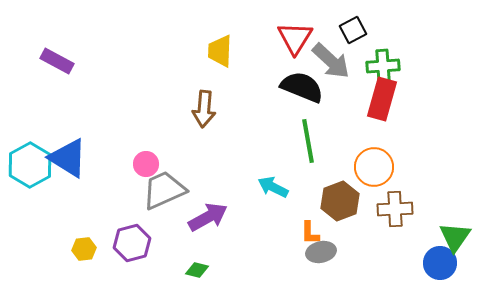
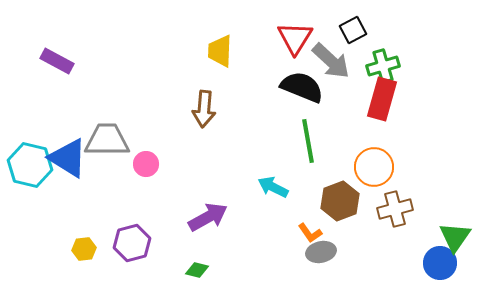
green cross: rotated 12 degrees counterclockwise
cyan hexagon: rotated 18 degrees counterclockwise
gray trapezoid: moved 57 px left, 50 px up; rotated 24 degrees clockwise
brown cross: rotated 12 degrees counterclockwise
orange L-shape: rotated 35 degrees counterclockwise
